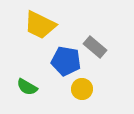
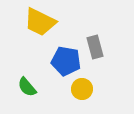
yellow trapezoid: moved 3 px up
gray rectangle: rotated 35 degrees clockwise
green semicircle: rotated 20 degrees clockwise
